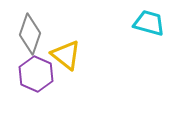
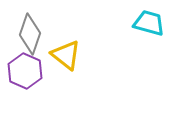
purple hexagon: moved 11 px left, 3 px up
